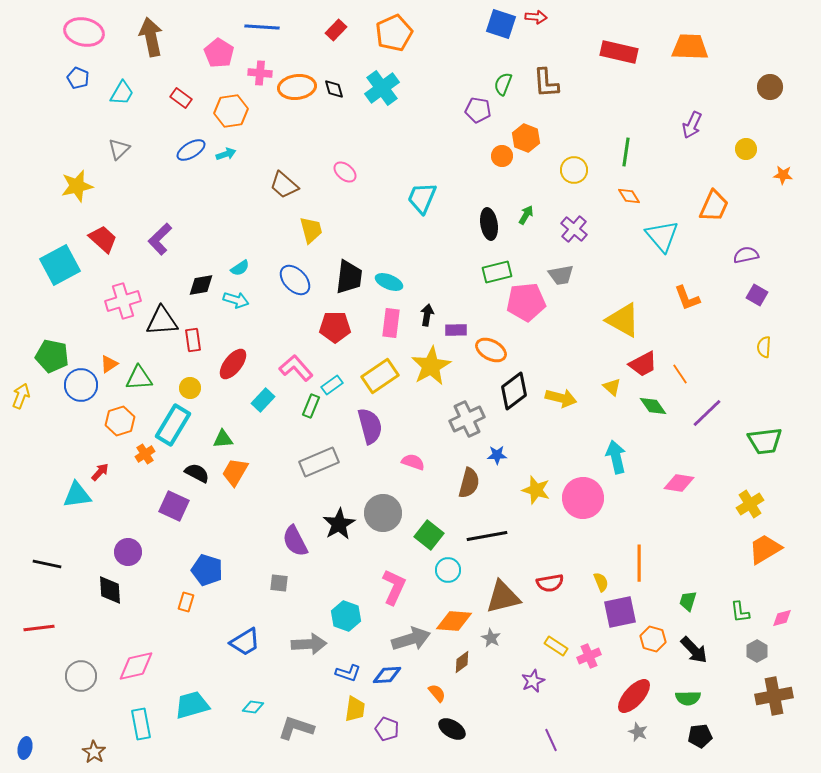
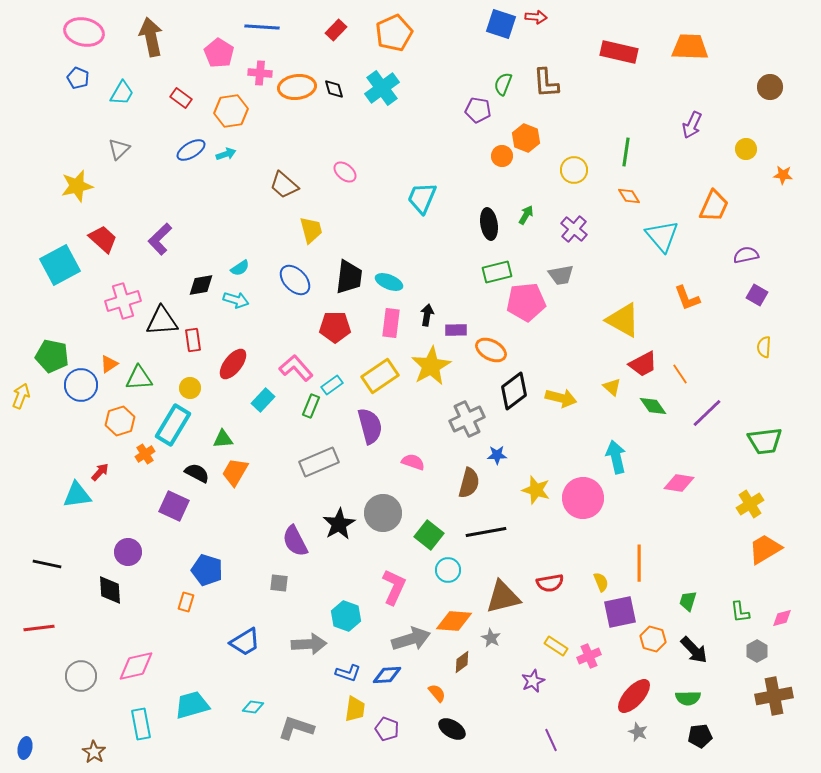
black line at (487, 536): moved 1 px left, 4 px up
